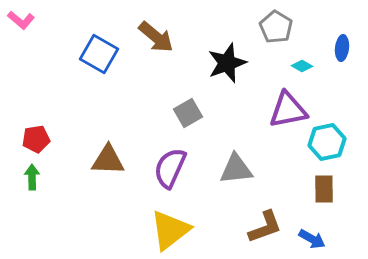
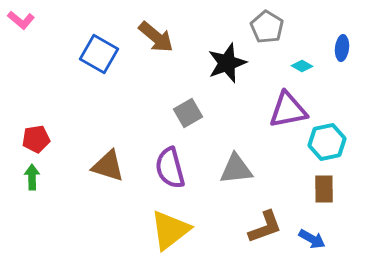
gray pentagon: moved 9 px left
brown triangle: moved 6 px down; rotated 15 degrees clockwise
purple semicircle: rotated 39 degrees counterclockwise
